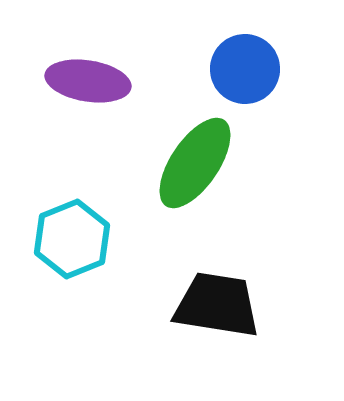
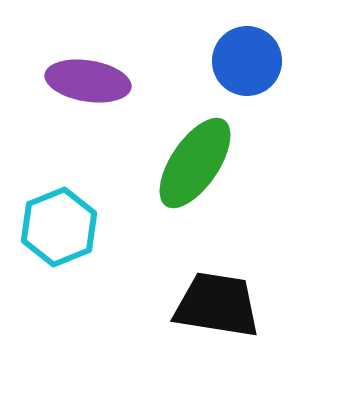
blue circle: moved 2 px right, 8 px up
cyan hexagon: moved 13 px left, 12 px up
